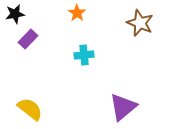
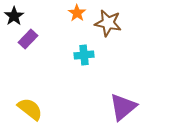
black star: moved 1 px left, 2 px down; rotated 24 degrees counterclockwise
brown star: moved 32 px left; rotated 12 degrees counterclockwise
